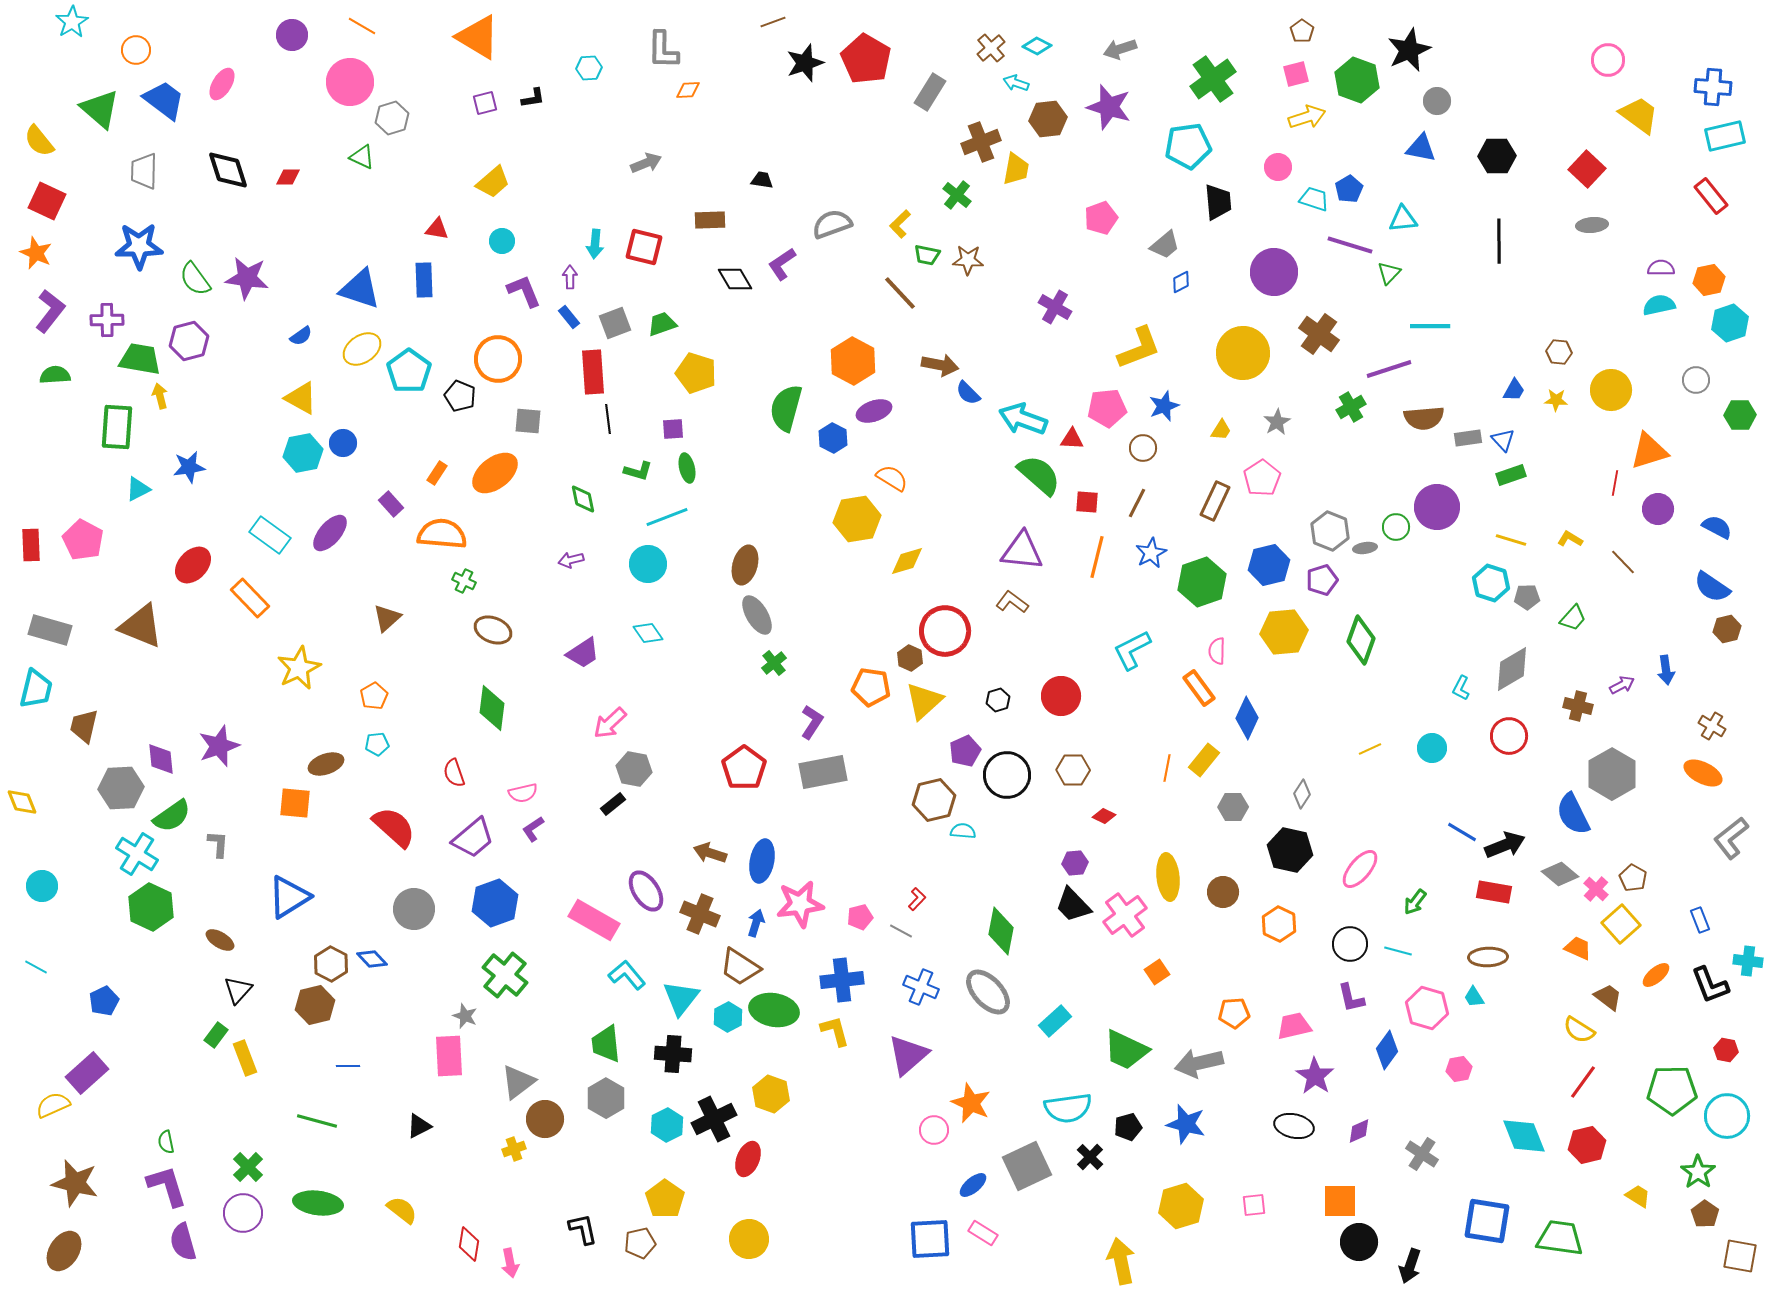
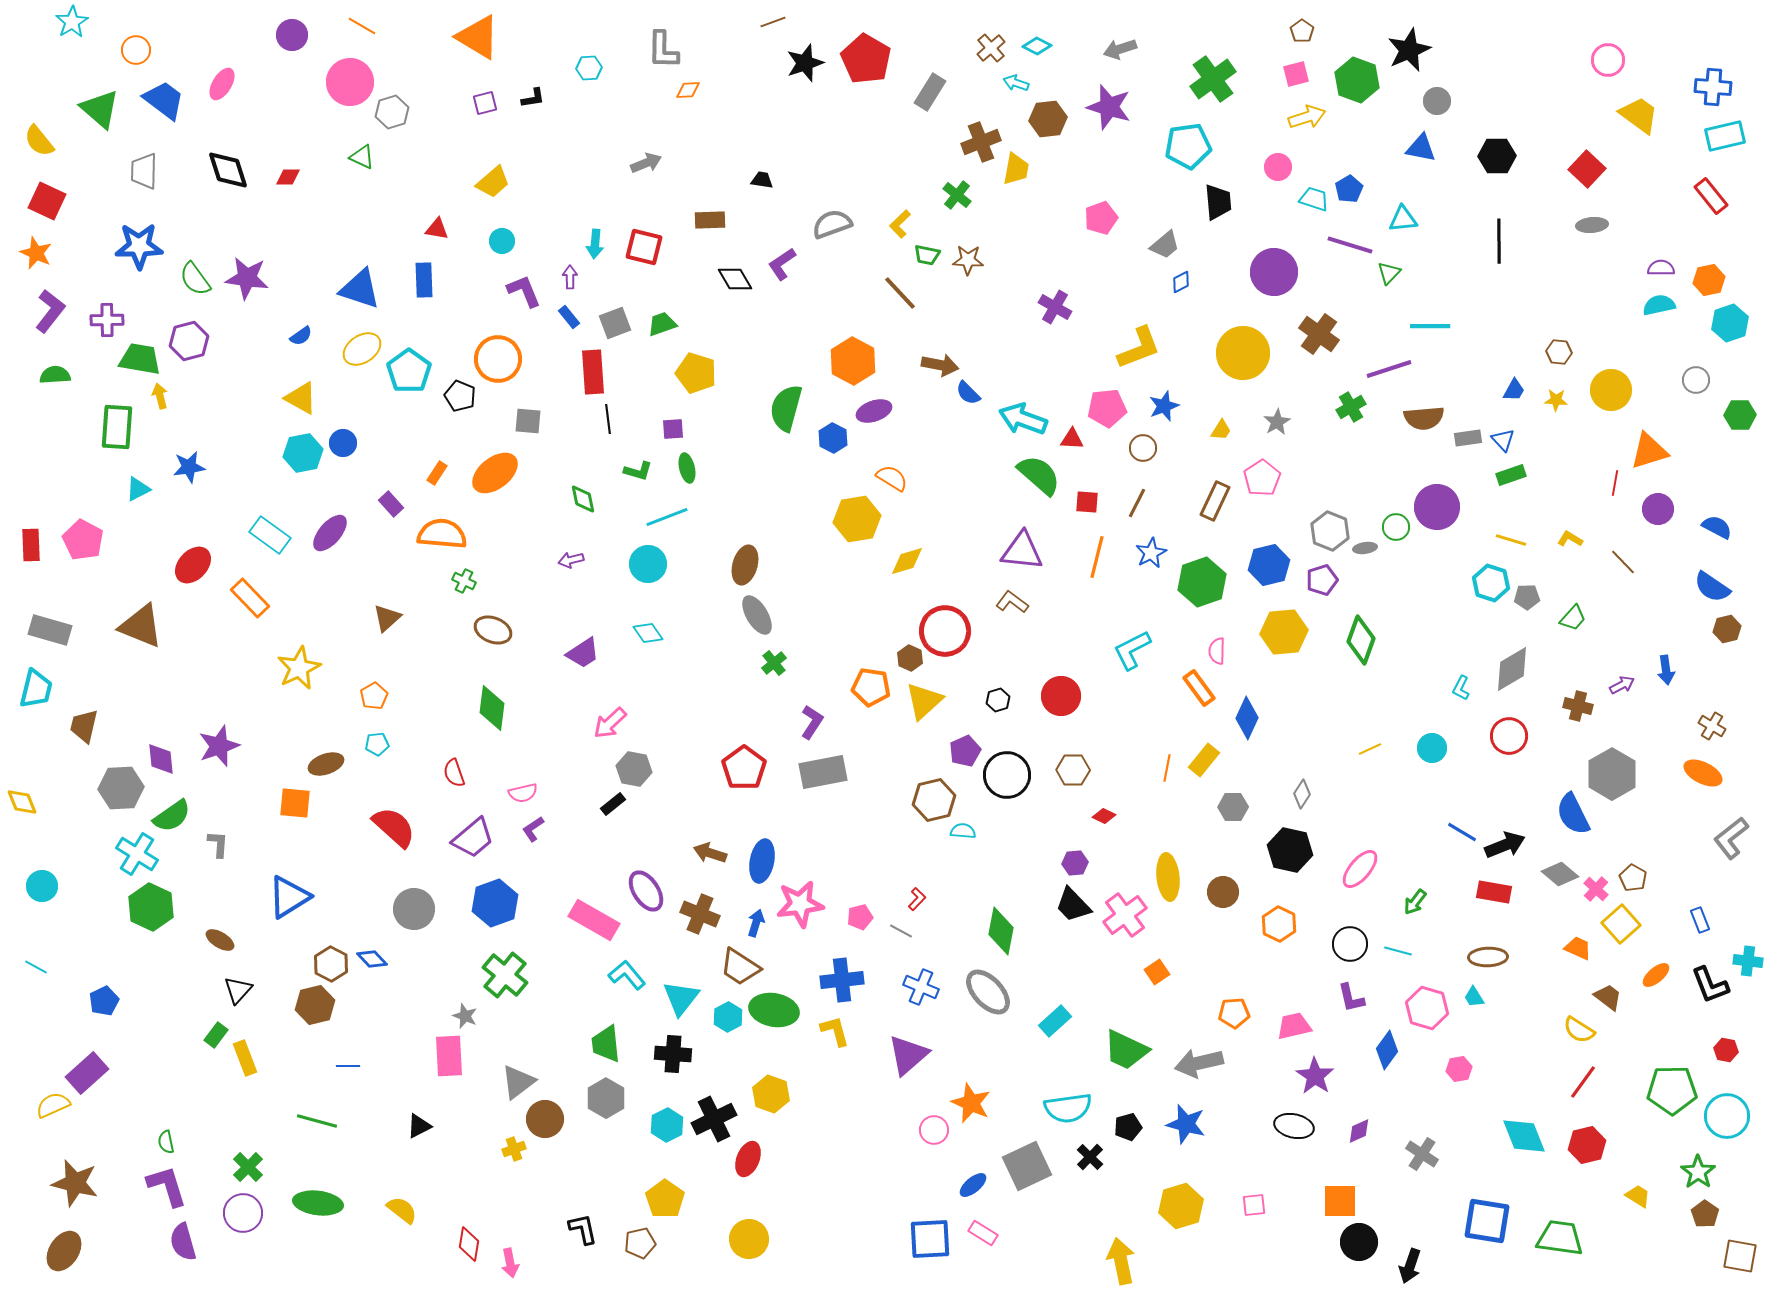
gray hexagon at (392, 118): moved 6 px up
